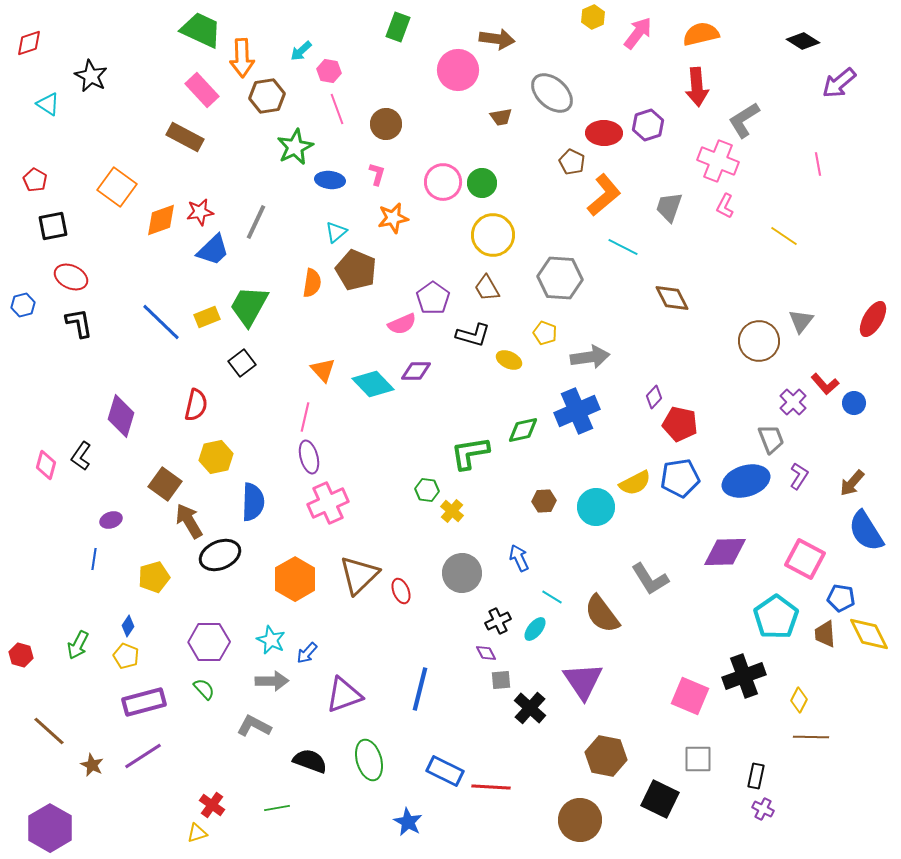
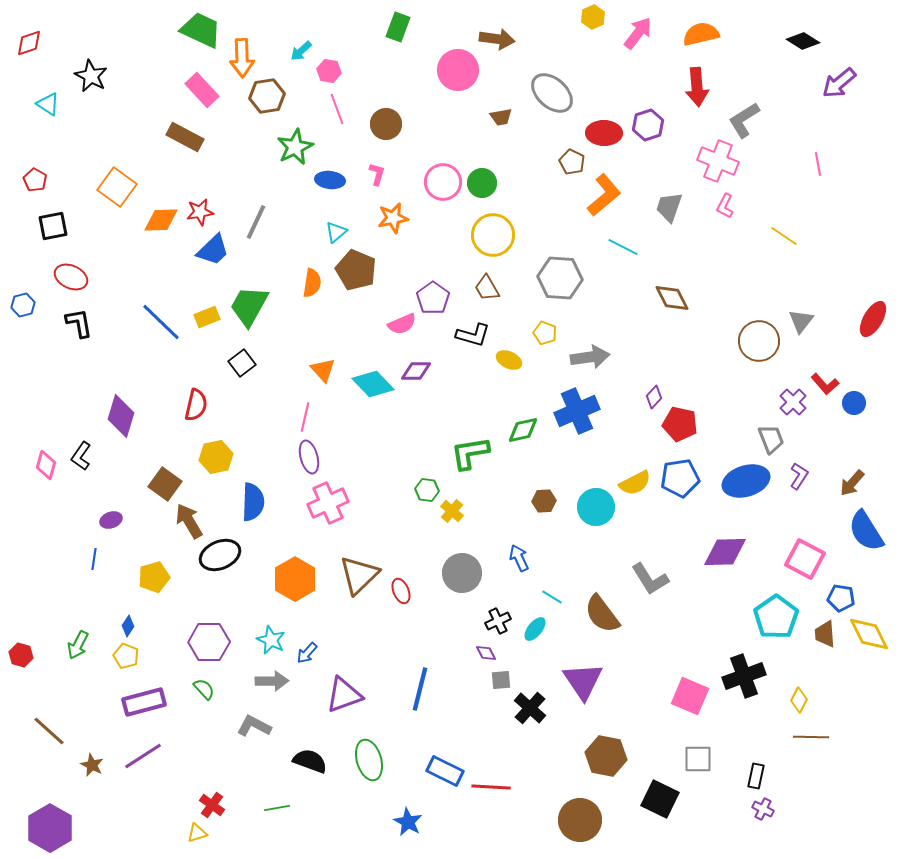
orange diamond at (161, 220): rotated 18 degrees clockwise
